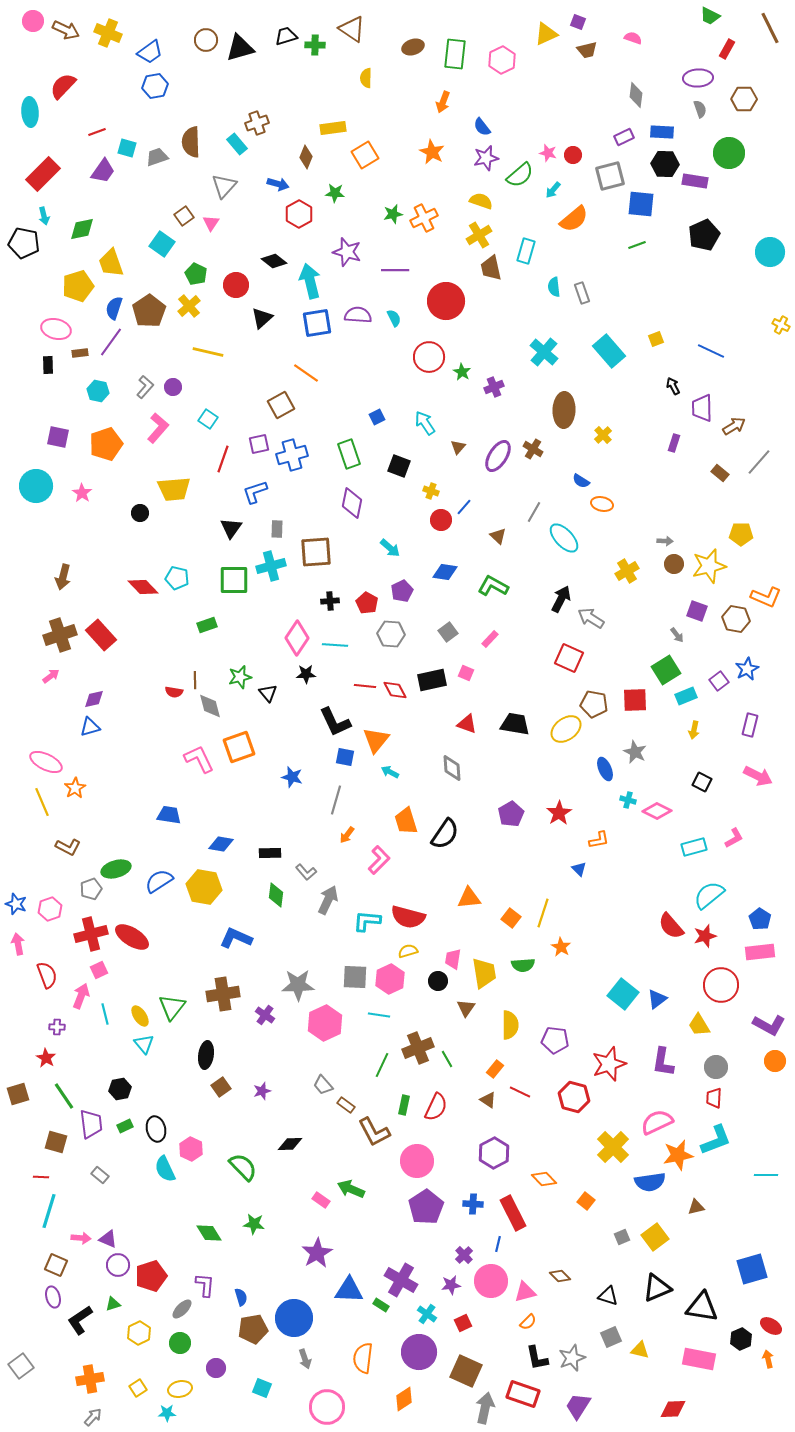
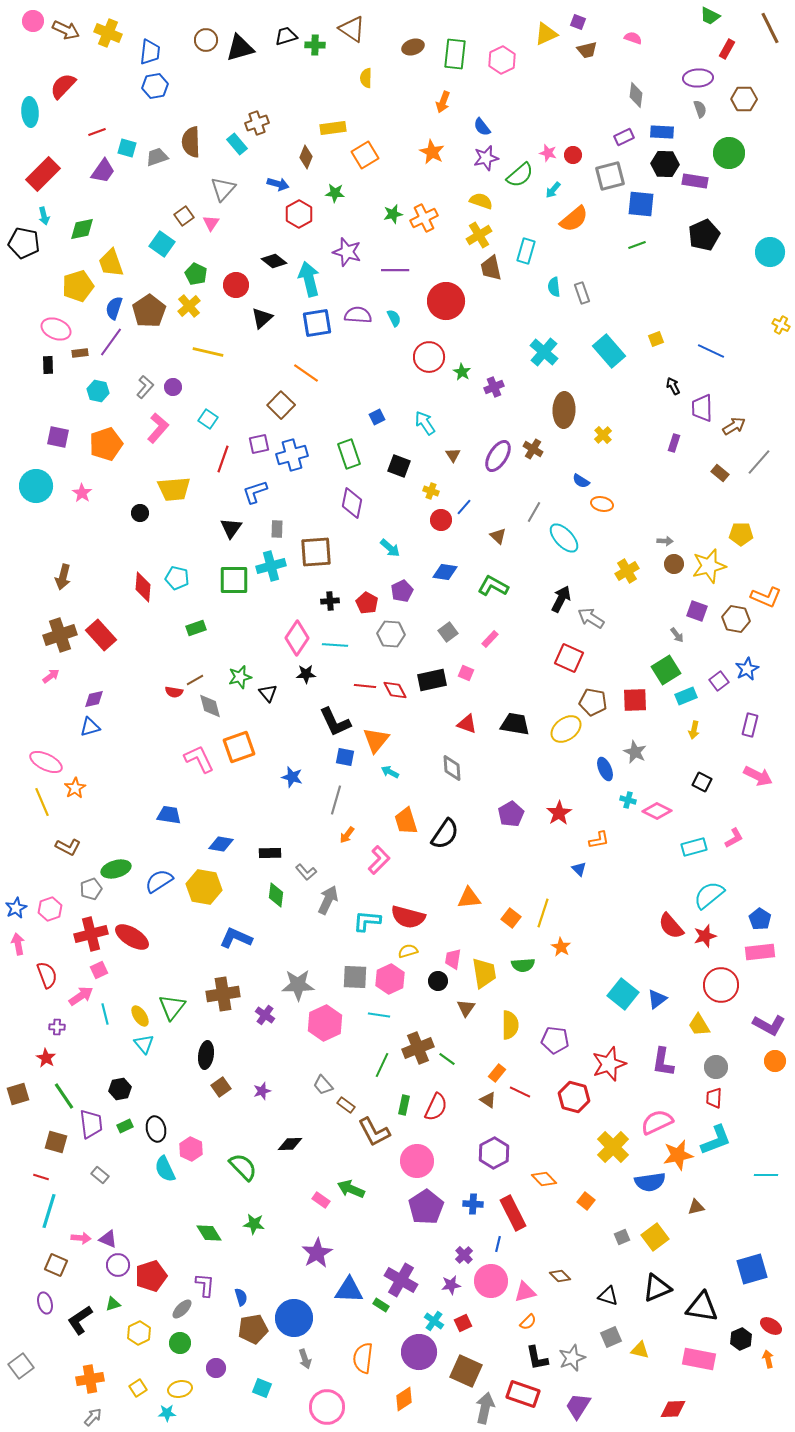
blue trapezoid at (150, 52): rotated 48 degrees counterclockwise
gray triangle at (224, 186): moved 1 px left, 3 px down
cyan arrow at (310, 281): moved 1 px left, 2 px up
pink ellipse at (56, 329): rotated 8 degrees clockwise
brown square at (281, 405): rotated 16 degrees counterclockwise
brown triangle at (458, 447): moved 5 px left, 8 px down; rotated 14 degrees counterclockwise
red diamond at (143, 587): rotated 48 degrees clockwise
green rectangle at (207, 625): moved 11 px left, 3 px down
brown line at (195, 680): rotated 60 degrees clockwise
brown pentagon at (594, 704): moved 1 px left, 2 px up
blue star at (16, 904): moved 4 px down; rotated 25 degrees clockwise
pink arrow at (81, 996): rotated 35 degrees clockwise
green line at (447, 1059): rotated 24 degrees counterclockwise
orange rectangle at (495, 1069): moved 2 px right, 4 px down
red line at (41, 1177): rotated 14 degrees clockwise
purple ellipse at (53, 1297): moved 8 px left, 6 px down
cyan cross at (427, 1314): moved 7 px right, 7 px down
